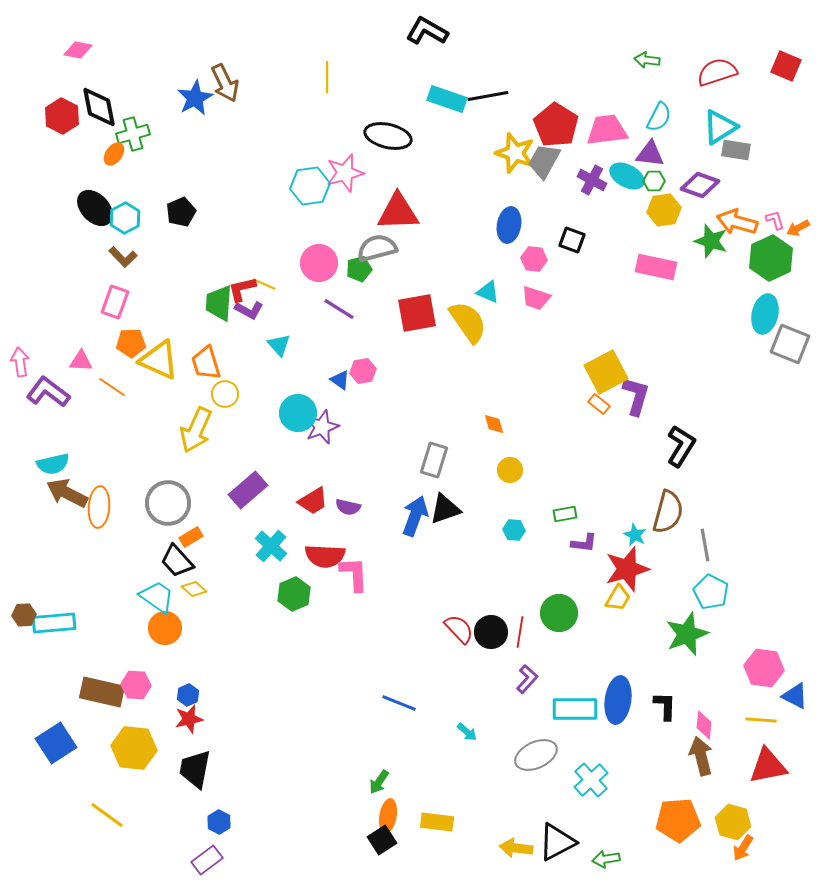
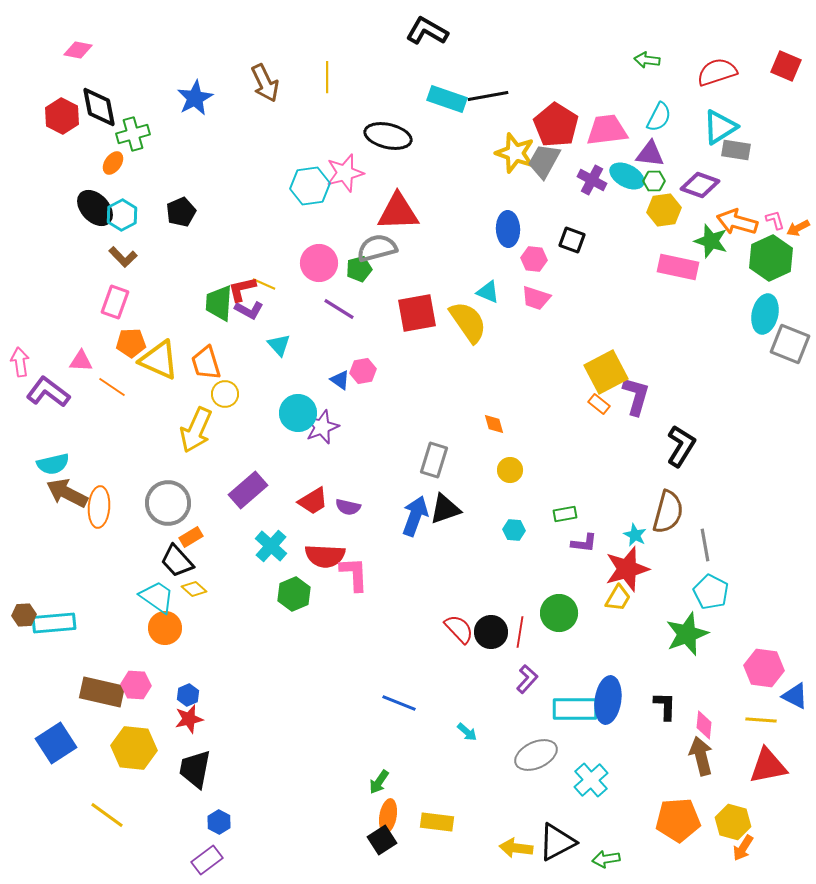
brown arrow at (225, 83): moved 40 px right
orange ellipse at (114, 154): moved 1 px left, 9 px down
cyan hexagon at (125, 218): moved 3 px left, 3 px up
blue ellipse at (509, 225): moved 1 px left, 4 px down; rotated 12 degrees counterclockwise
pink rectangle at (656, 267): moved 22 px right
blue ellipse at (618, 700): moved 10 px left
